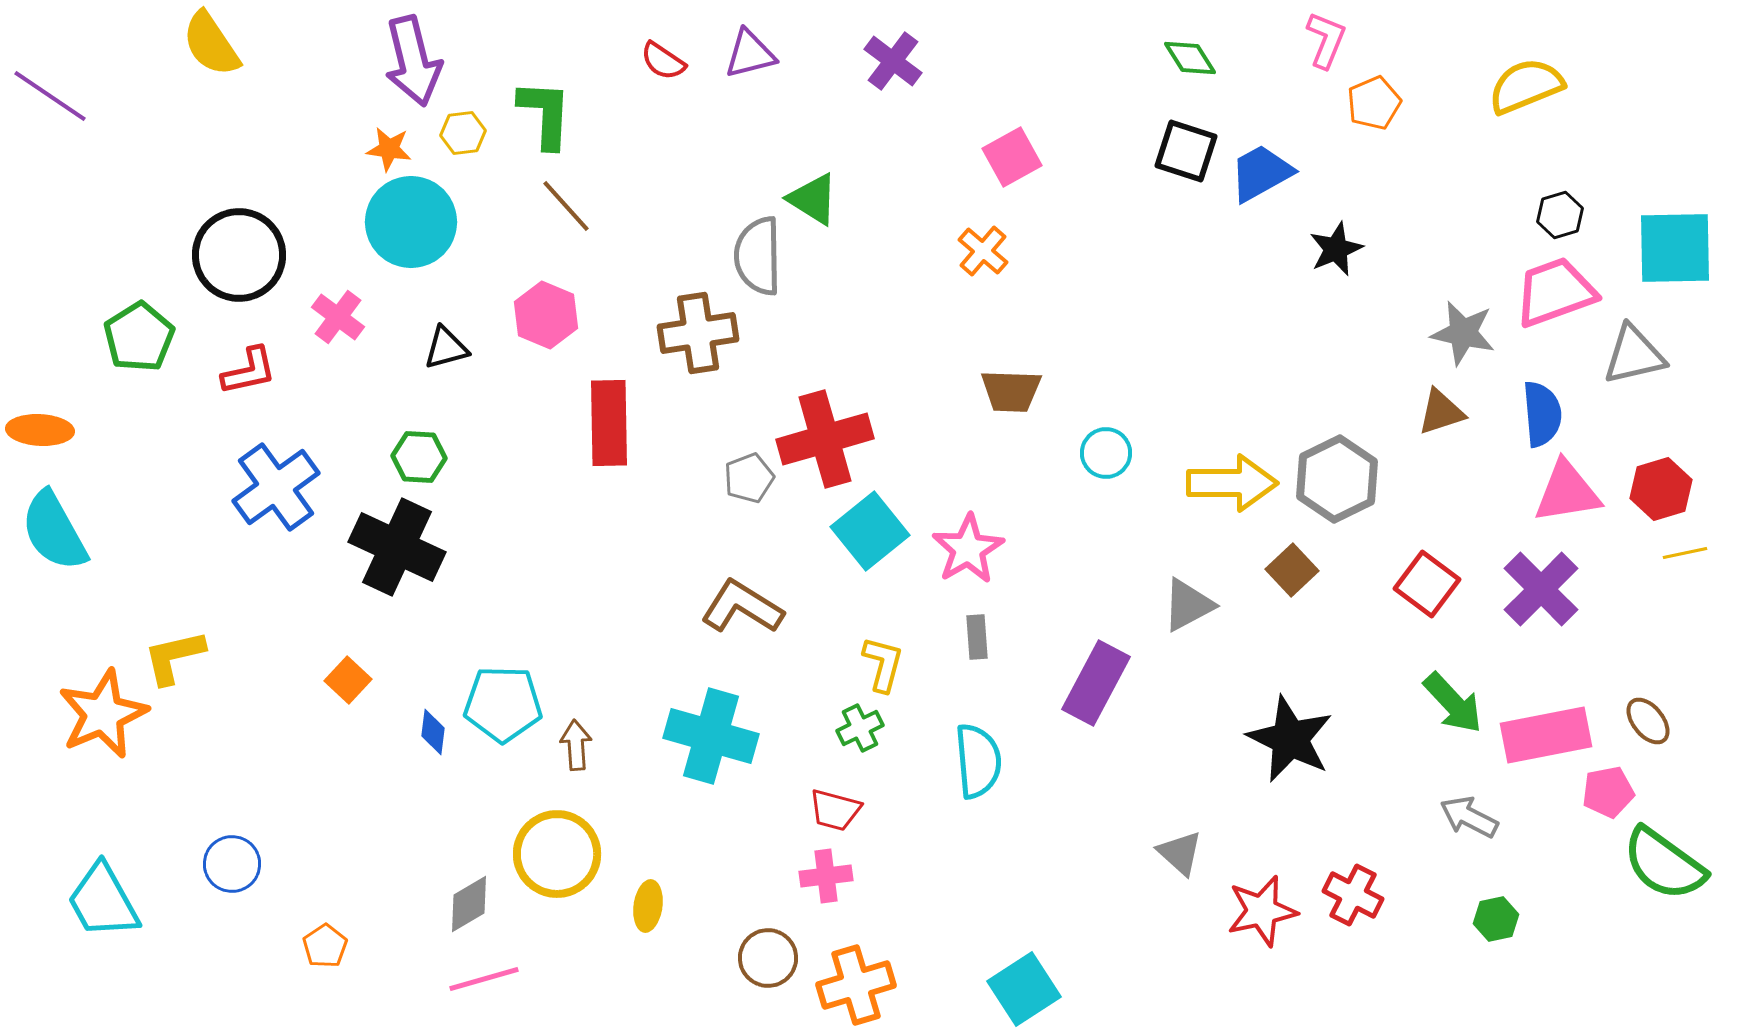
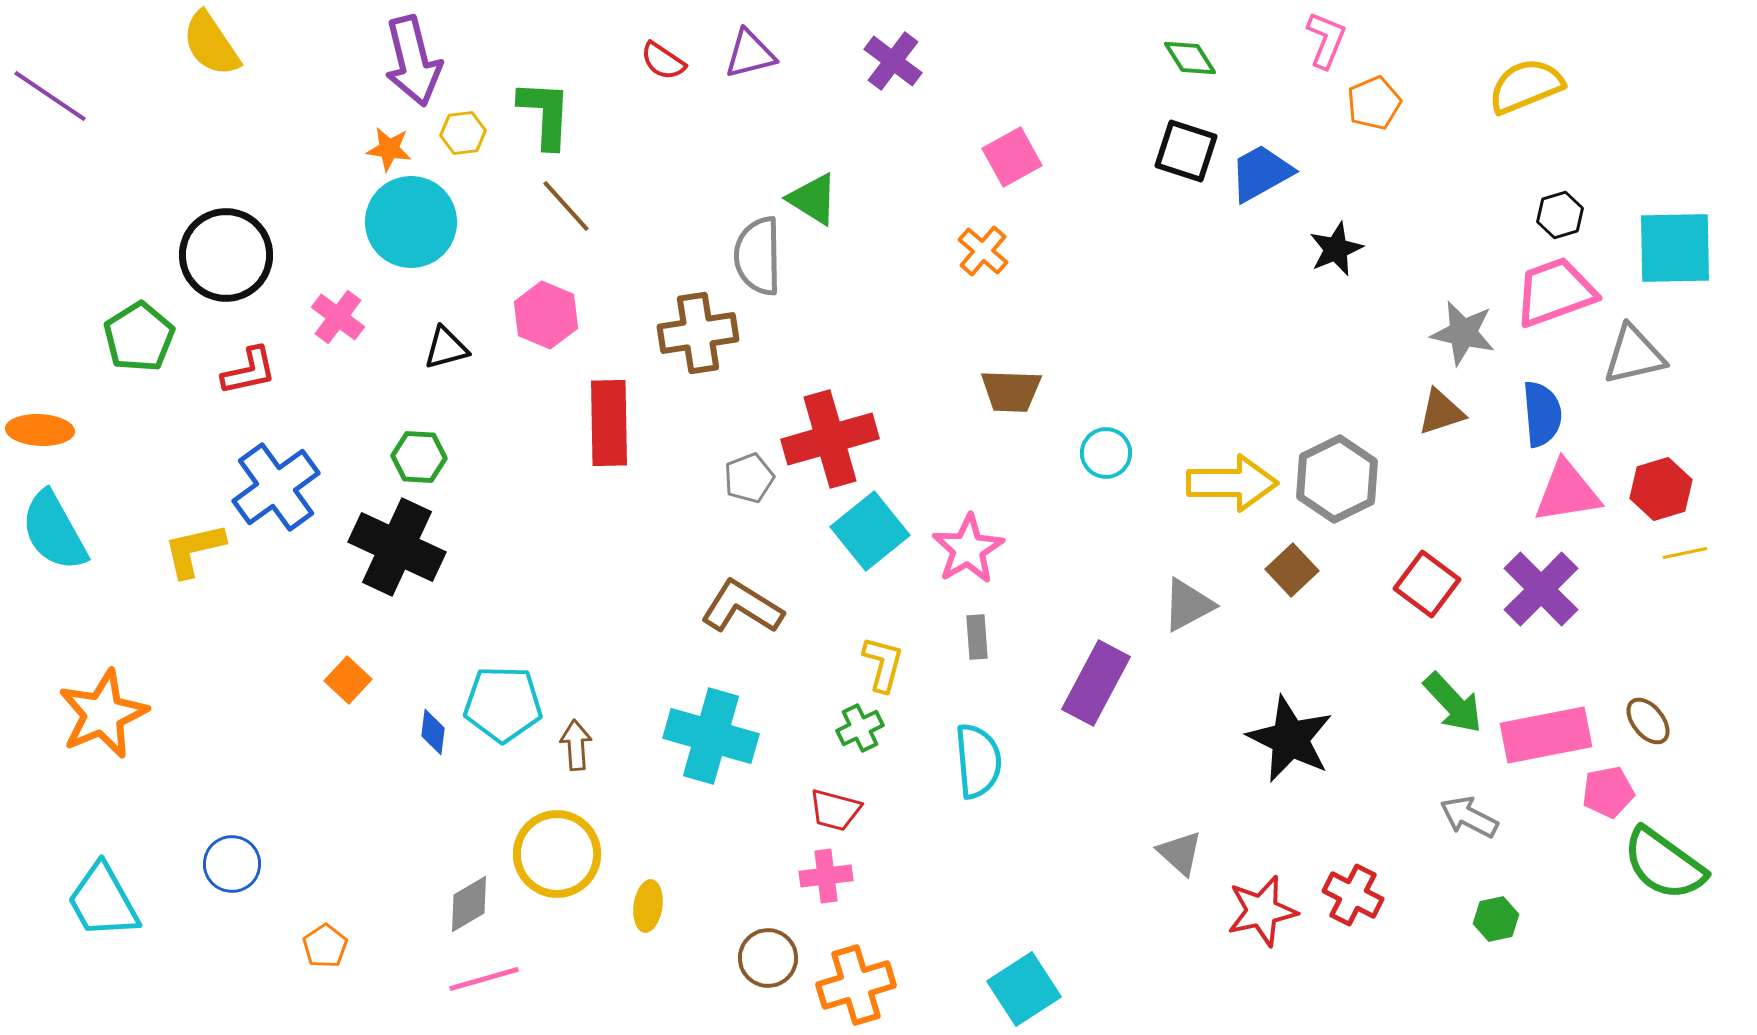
black circle at (239, 255): moved 13 px left
red cross at (825, 439): moved 5 px right
yellow L-shape at (174, 657): moved 20 px right, 107 px up
